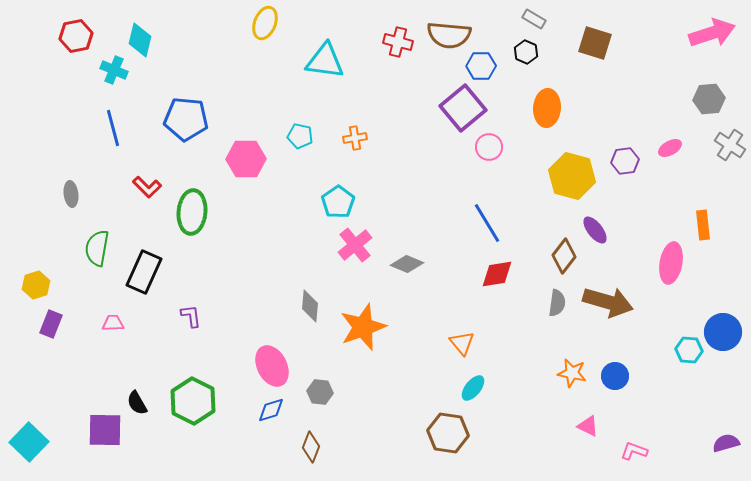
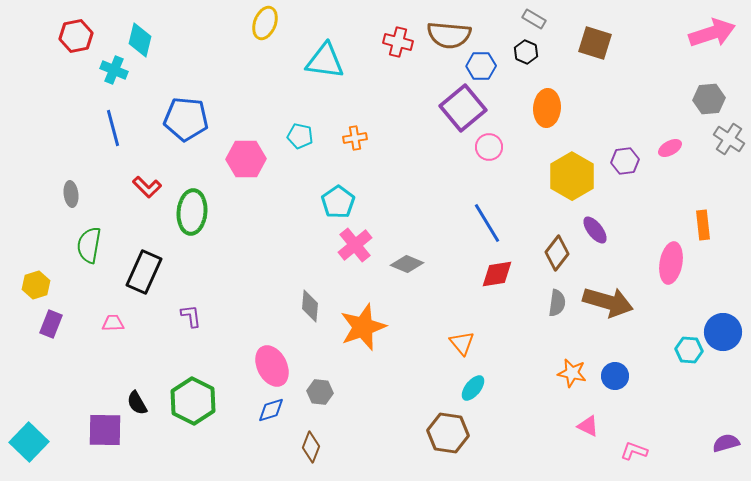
gray cross at (730, 145): moved 1 px left, 6 px up
yellow hexagon at (572, 176): rotated 15 degrees clockwise
green semicircle at (97, 248): moved 8 px left, 3 px up
brown diamond at (564, 256): moved 7 px left, 3 px up
